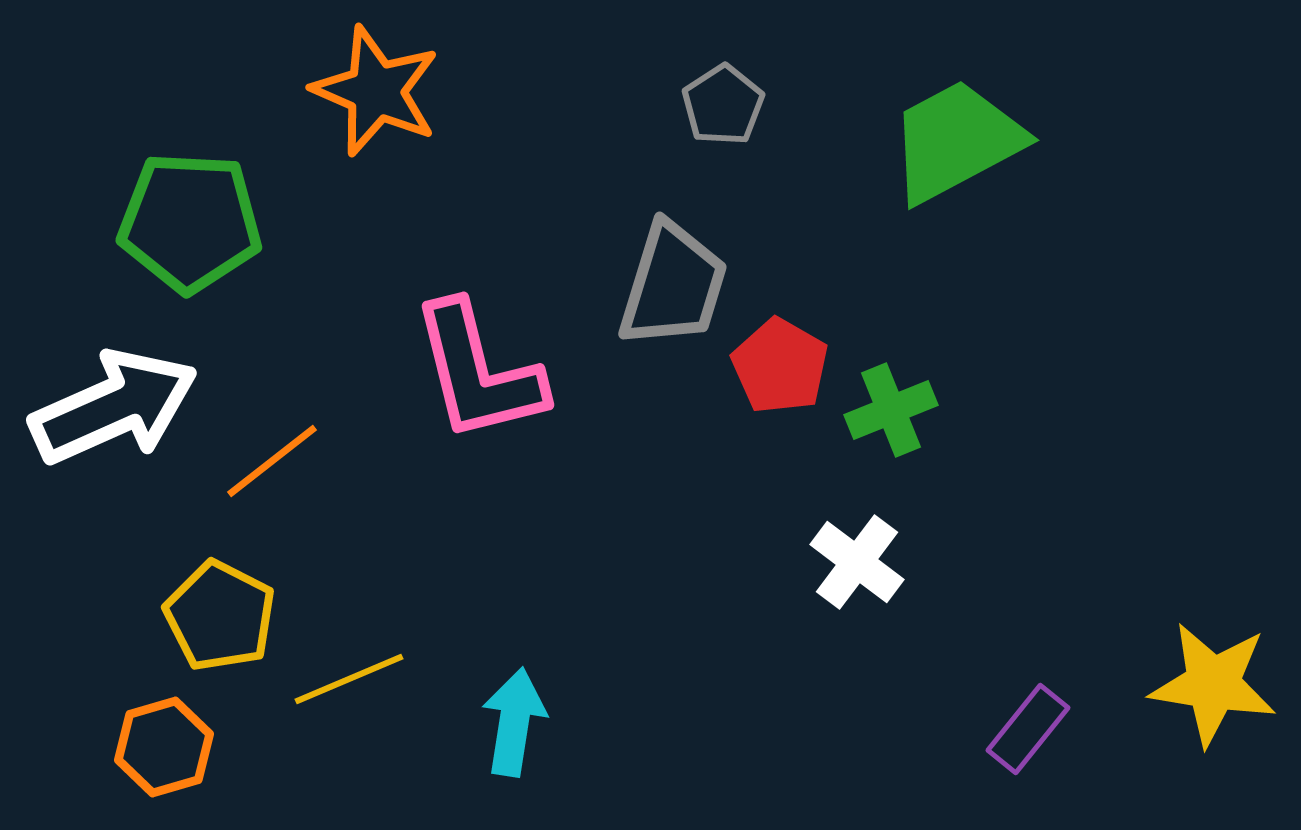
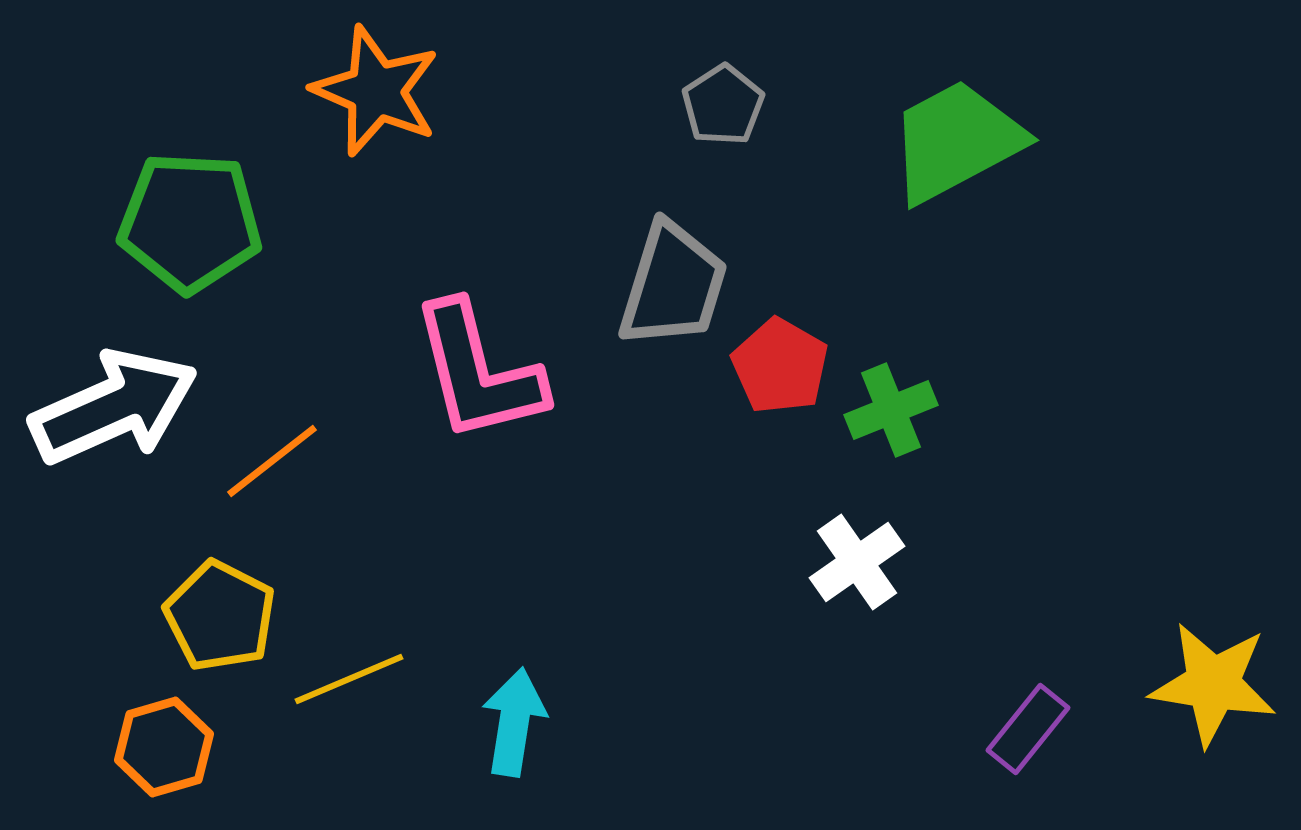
white cross: rotated 18 degrees clockwise
